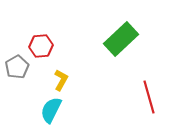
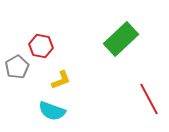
red hexagon: rotated 15 degrees clockwise
yellow L-shape: rotated 40 degrees clockwise
red line: moved 2 px down; rotated 12 degrees counterclockwise
cyan semicircle: moved 1 px right, 1 px down; rotated 96 degrees counterclockwise
